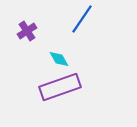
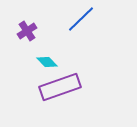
blue line: moved 1 px left; rotated 12 degrees clockwise
cyan diamond: moved 12 px left, 3 px down; rotated 15 degrees counterclockwise
